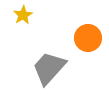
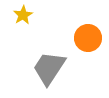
gray trapezoid: rotated 9 degrees counterclockwise
